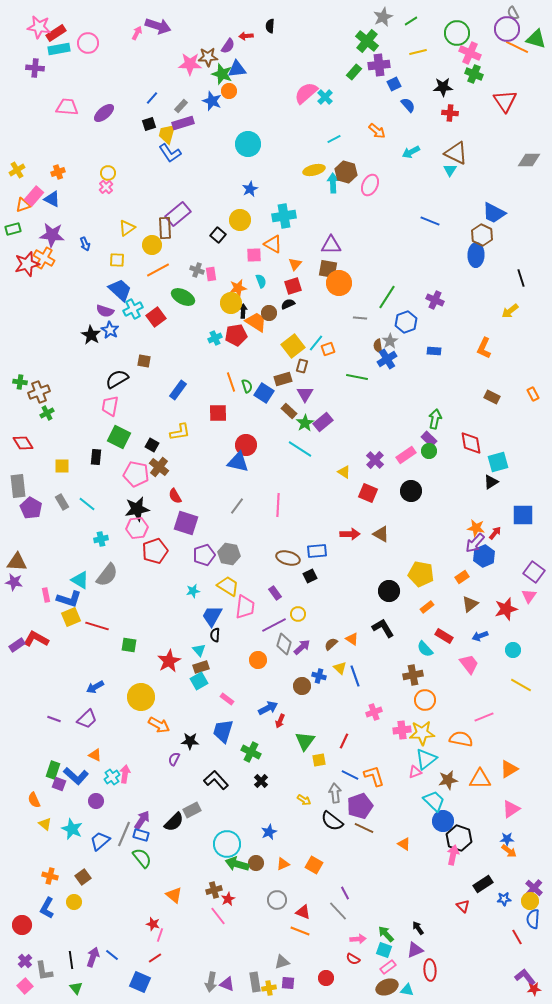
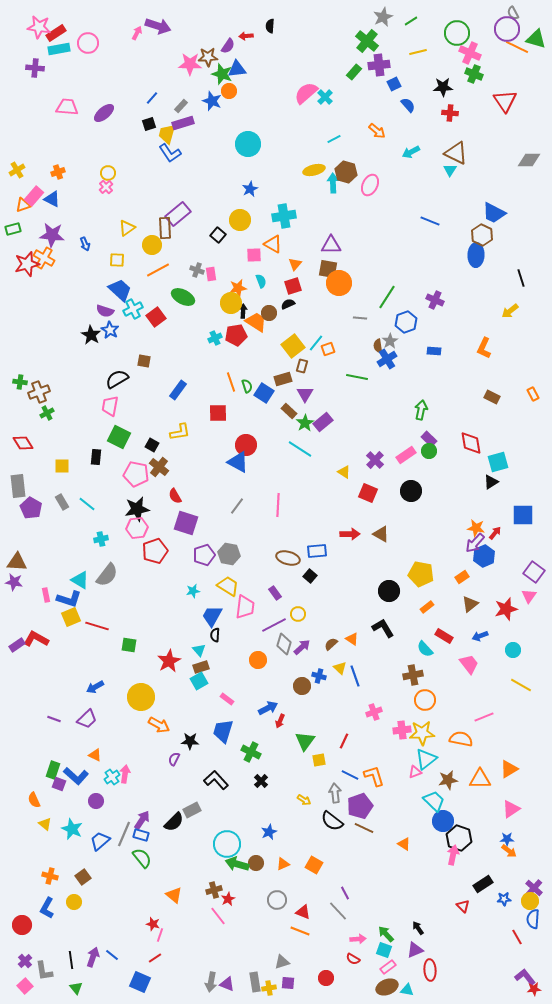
green arrow at (435, 419): moved 14 px left, 9 px up
blue triangle at (238, 462): rotated 15 degrees clockwise
black square at (310, 576): rotated 24 degrees counterclockwise
